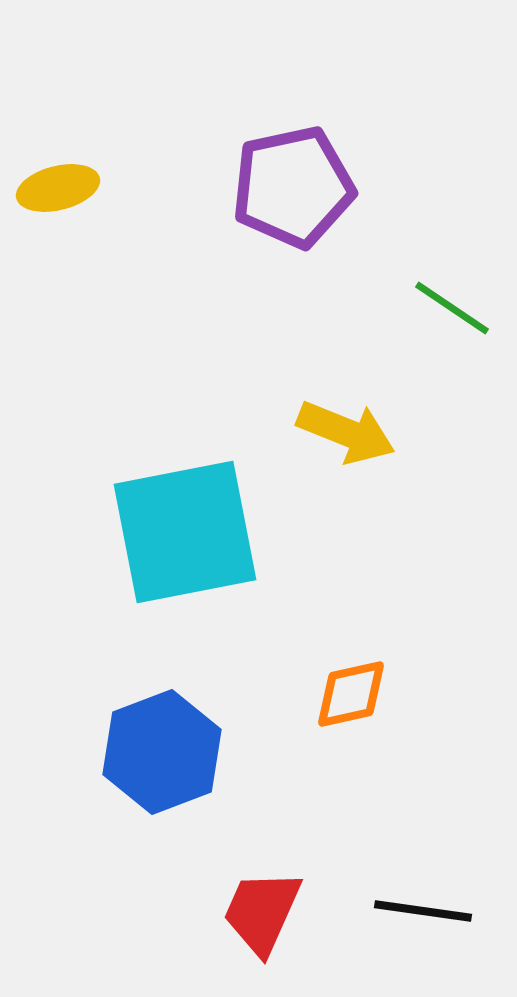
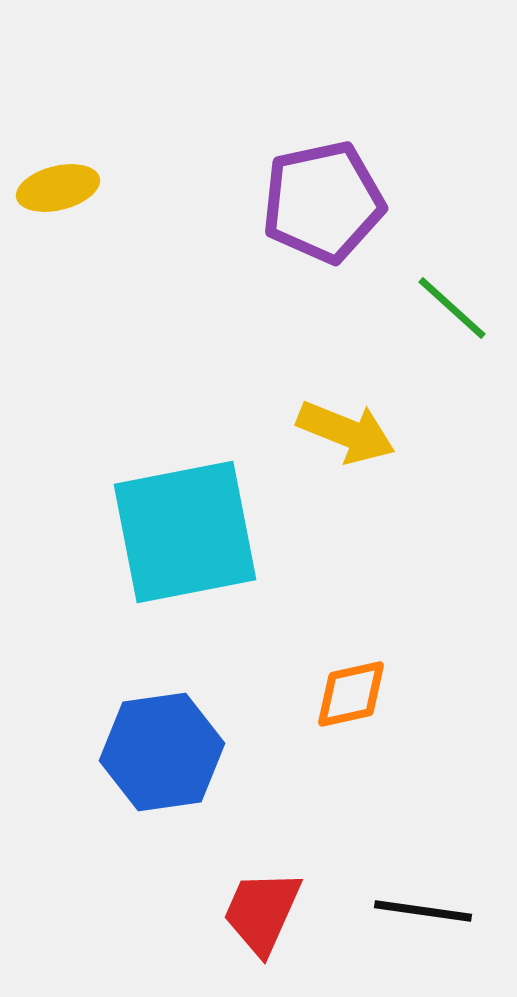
purple pentagon: moved 30 px right, 15 px down
green line: rotated 8 degrees clockwise
blue hexagon: rotated 13 degrees clockwise
